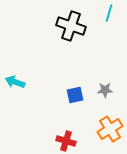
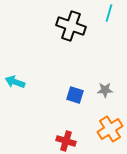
blue square: rotated 30 degrees clockwise
